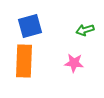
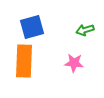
blue square: moved 2 px right, 1 px down
